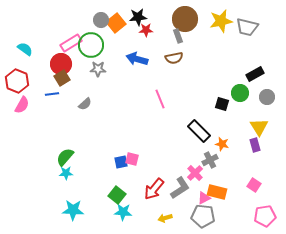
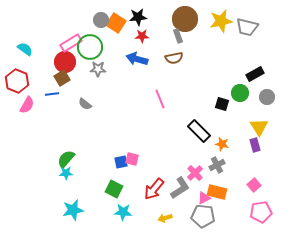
orange square at (116, 23): rotated 18 degrees counterclockwise
red star at (146, 30): moved 4 px left, 6 px down
green circle at (91, 45): moved 1 px left, 2 px down
red circle at (61, 64): moved 4 px right, 2 px up
gray semicircle at (85, 104): rotated 80 degrees clockwise
pink semicircle at (22, 105): moved 5 px right
green semicircle at (65, 157): moved 1 px right, 2 px down
gray cross at (210, 160): moved 7 px right, 5 px down
pink square at (254, 185): rotated 16 degrees clockwise
green square at (117, 195): moved 3 px left, 6 px up; rotated 12 degrees counterclockwise
cyan star at (73, 210): rotated 15 degrees counterclockwise
pink pentagon at (265, 216): moved 4 px left, 4 px up
